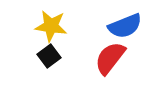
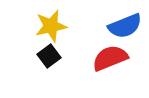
yellow star: rotated 20 degrees counterclockwise
red semicircle: rotated 30 degrees clockwise
